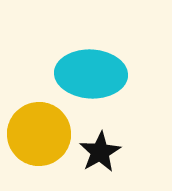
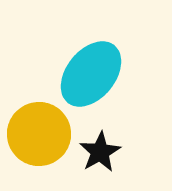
cyan ellipse: rotated 54 degrees counterclockwise
